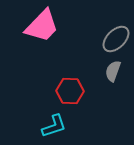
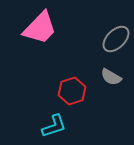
pink trapezoid: moved 2 px left, 2 px down
gray semicircle: moved 2 px left, 6 px down; rotated 80 degrees counterclockwise
red hexagon: moved 2 px right; rotated 20 degrees counterclockwise
